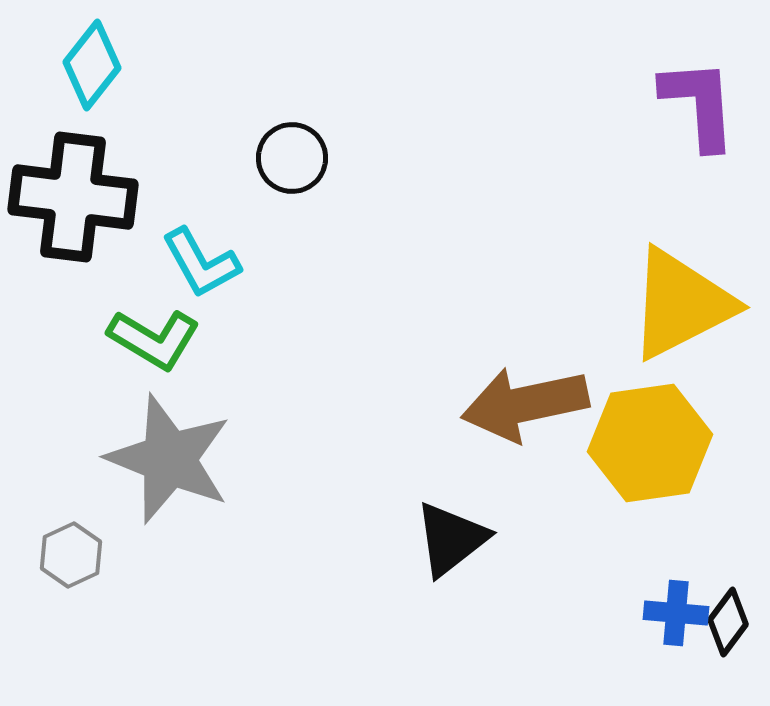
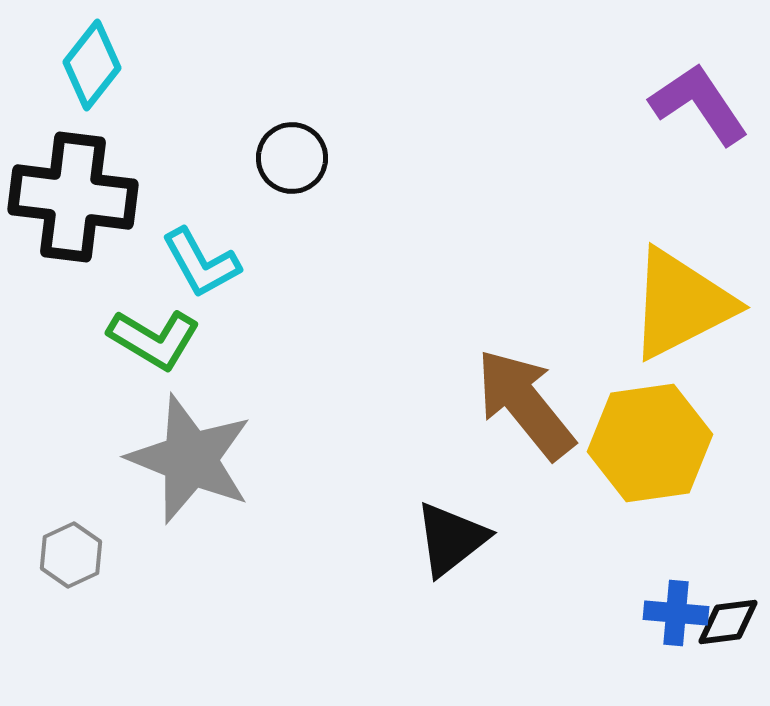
purple L-shape: rotated 30 degrees counterclockwise
brown arrow: rotated 63 degrees clockwise
gray star: moved 21 px right
black diamond: rotated 46 degrees clockwise
